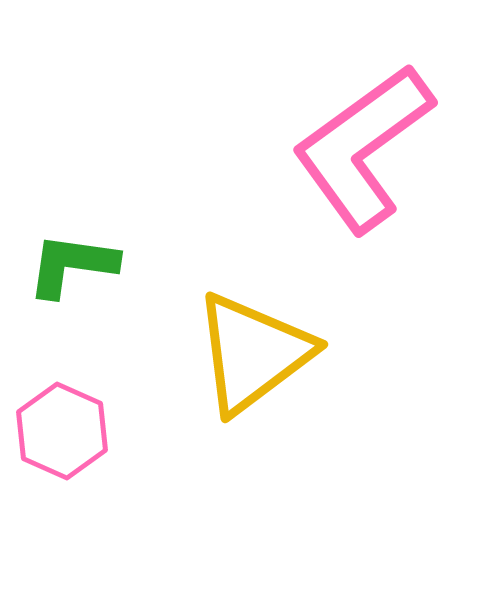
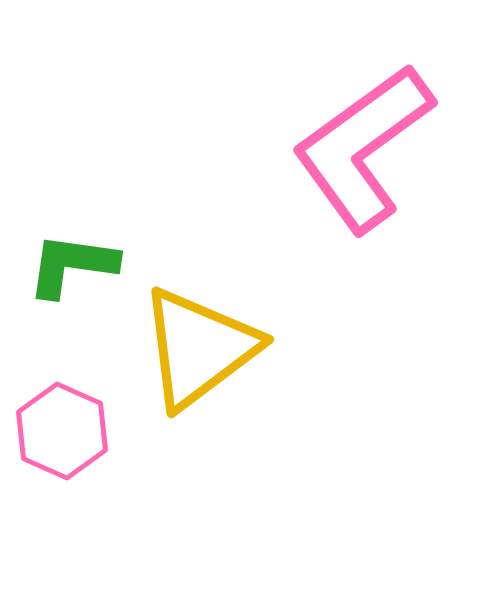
yellow triangle: moved 54 px left, 5 px up
